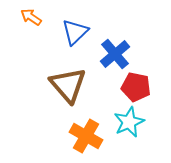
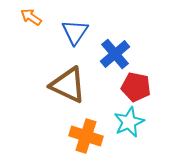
blue triangle: rotated 12 degrees counterclockwise
brown triangle: rotated 24 degrees counterclockwise
orange cross: rotated 12 degrees counterclockwise
